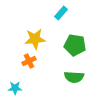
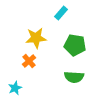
yellow star: moved 1 px right, 1 px up
orange cross: rotated 16 degrees counterclockwise
cyan star: rotated 24 degrees counterclockwise
